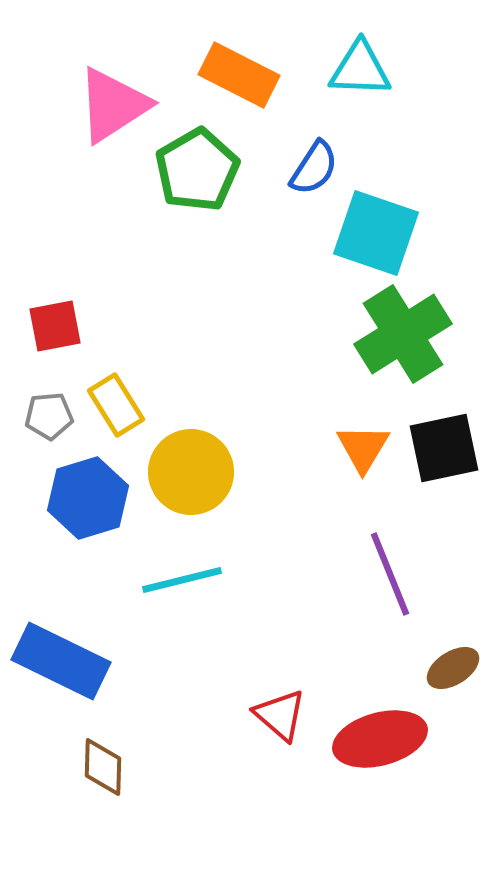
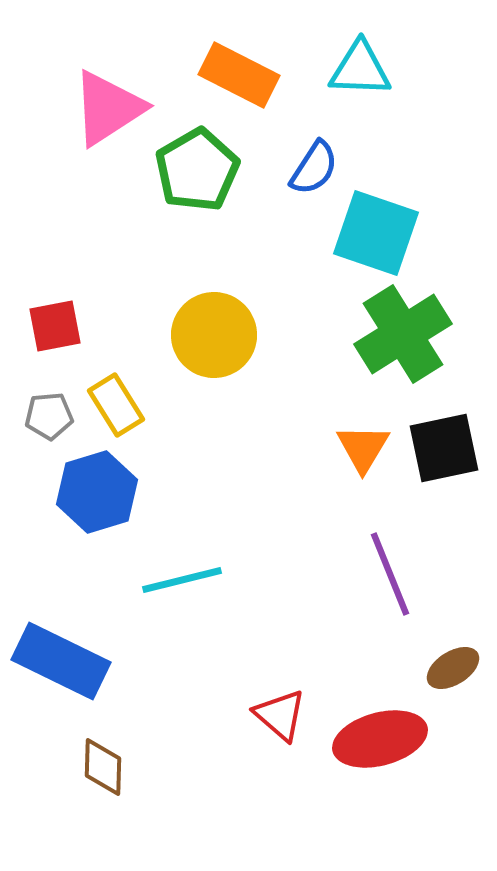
pink triangle: moved 5 px left, 3 px down
yellow circle: moved 23 px right, 137 px up
blue hexagon: moved 9 px right, 6 px up
